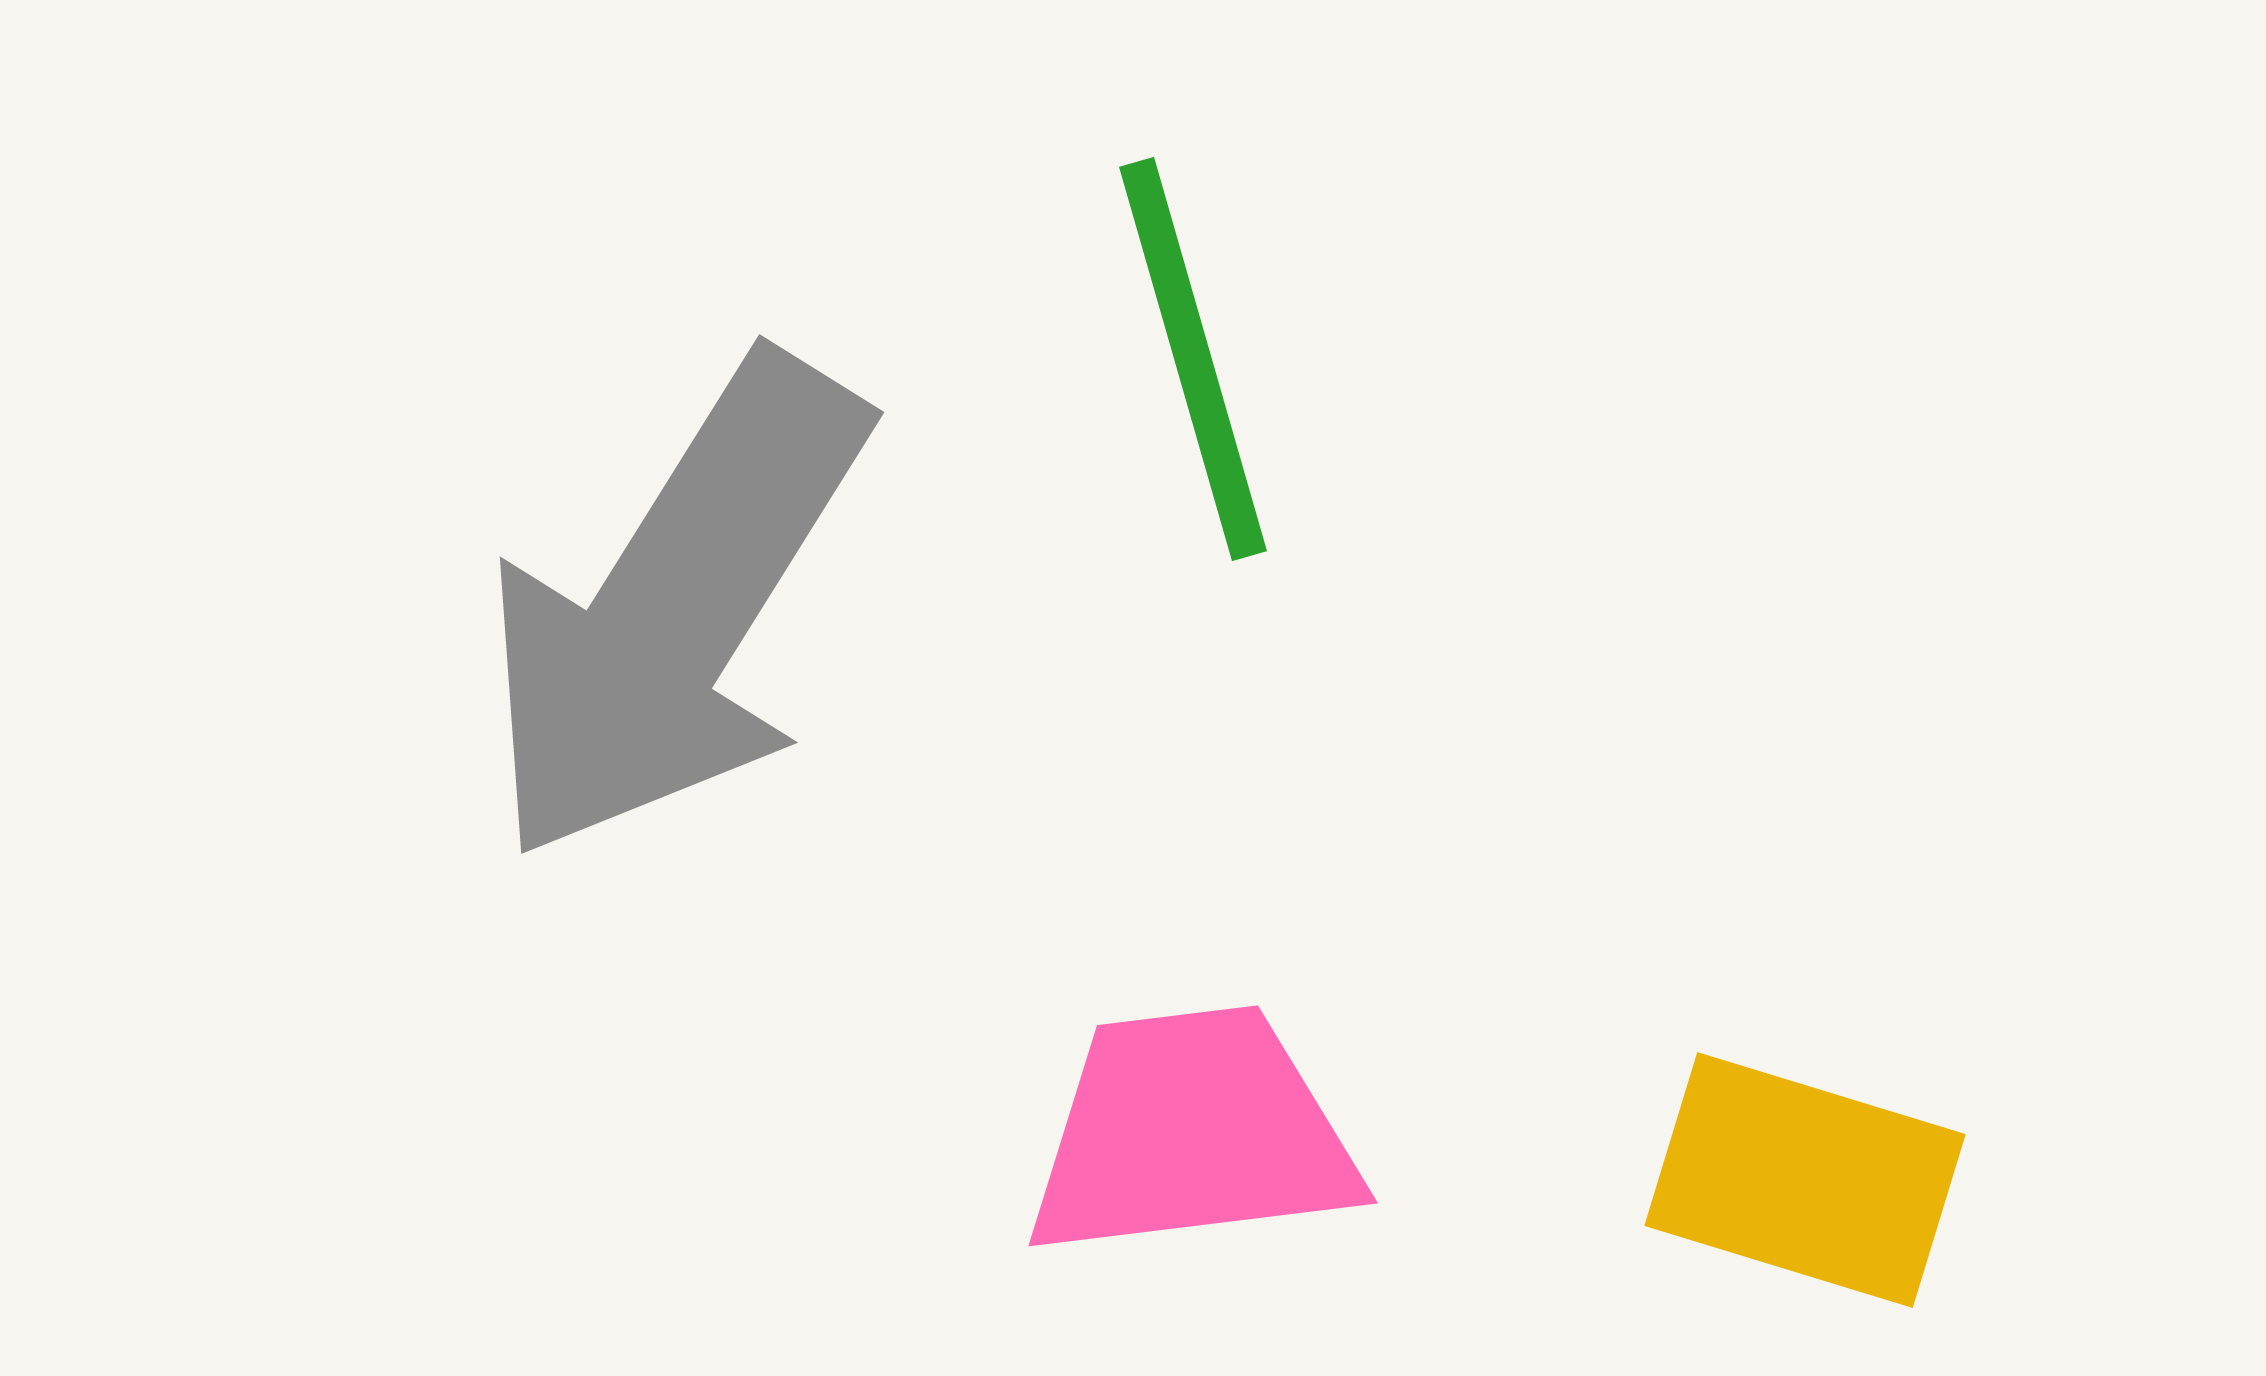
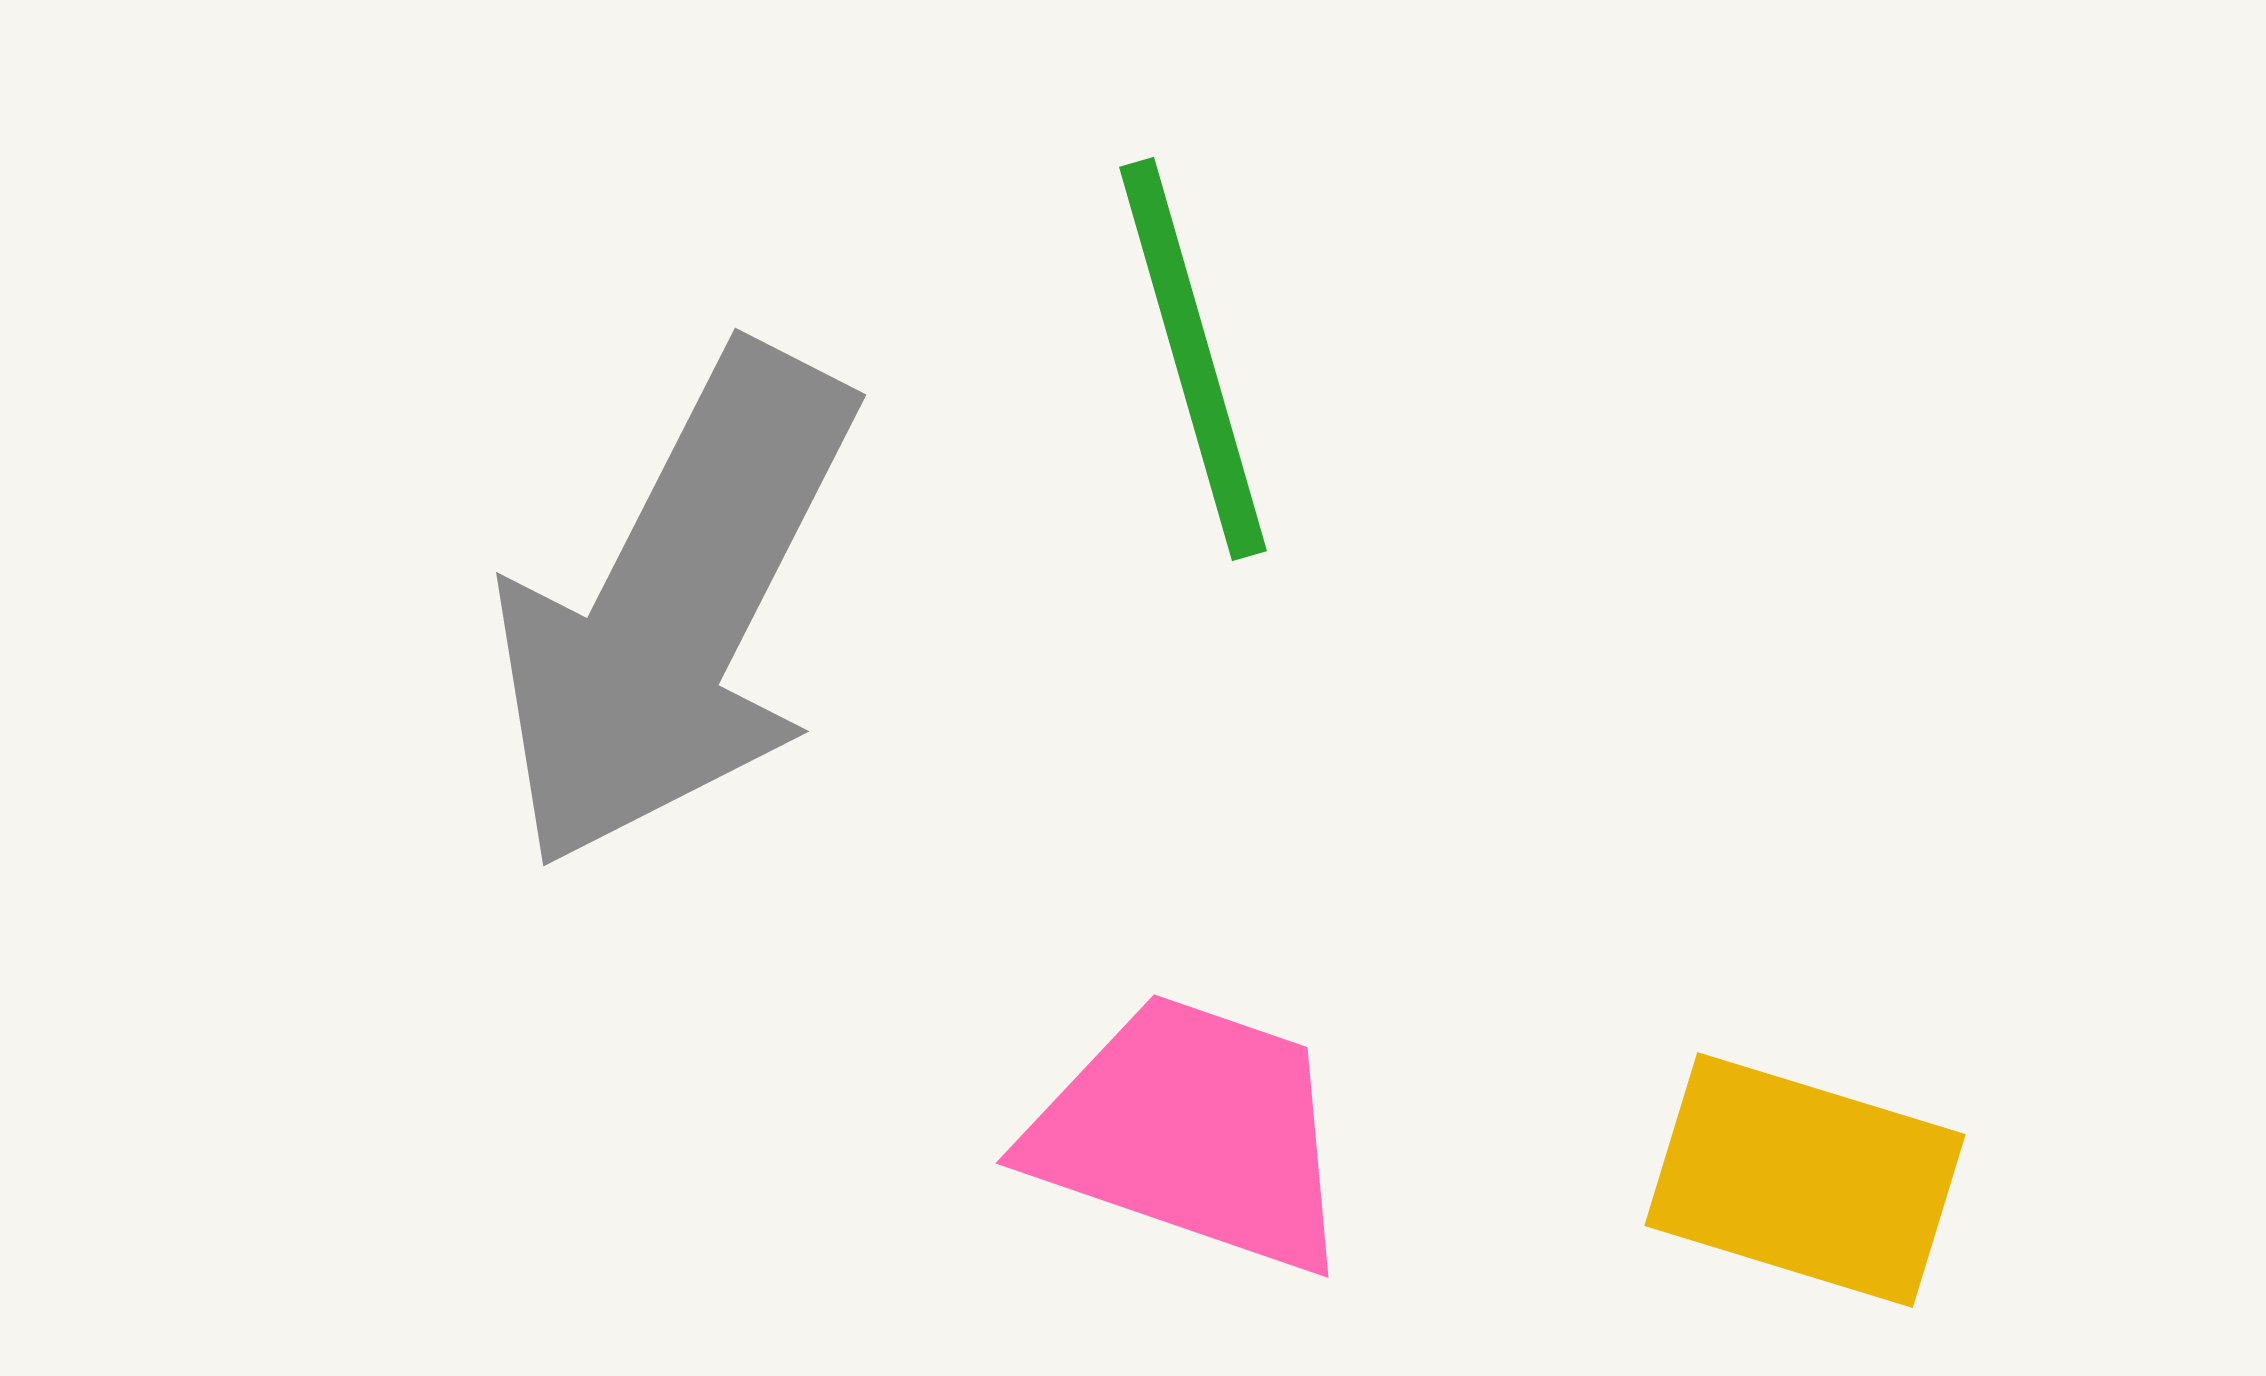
gray arrow: rotated 5 degrees counterclockwise
pink trapezoid: rotated 26 degrees clockwise
